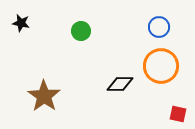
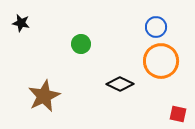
blue circle: moved 3 px left
green circle: moved 13 px down
orange circle: moved 5 px up
black diamond: rotated 24 degrees clockwise
brown star: rotated 12 degrees clockwise
